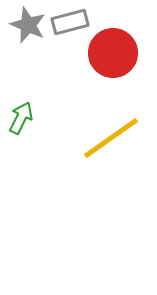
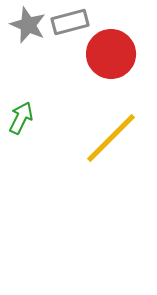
red circle: moved 2 px left, 1 px down
yellow line: rotated 10 degrees counterclockwise
